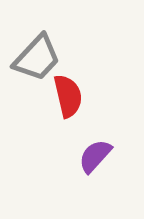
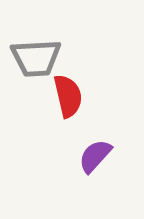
gray trapezoid: moved 1 px left; rotated 44 degrees clockwise
